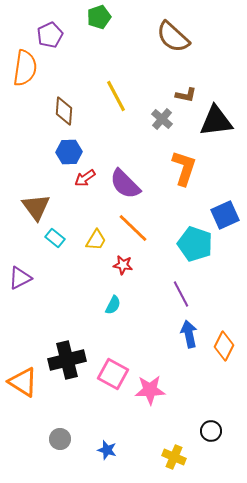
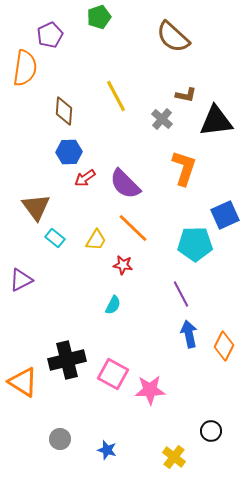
cyan pentagon: rotated 20 degrees counterclockwise
purple triangle: moved 1 px right, 2 px down
yellow cross: rotated 15 degrees clockwise
